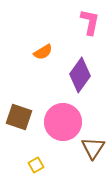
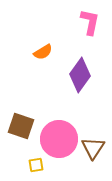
brown square: moved 2 px right, 9 px down
pink circle: moved 4 px left, 17 px down
yellow square: rotated 21 degrees clockwise
